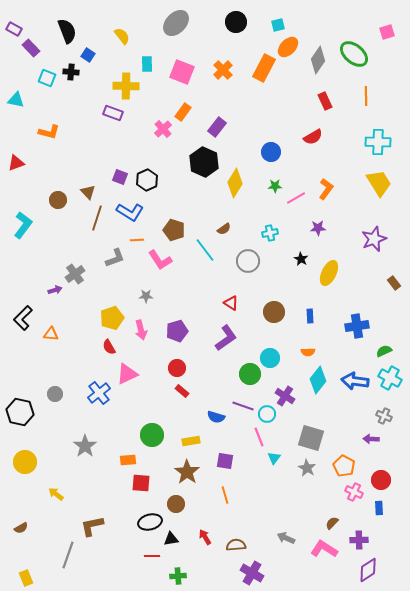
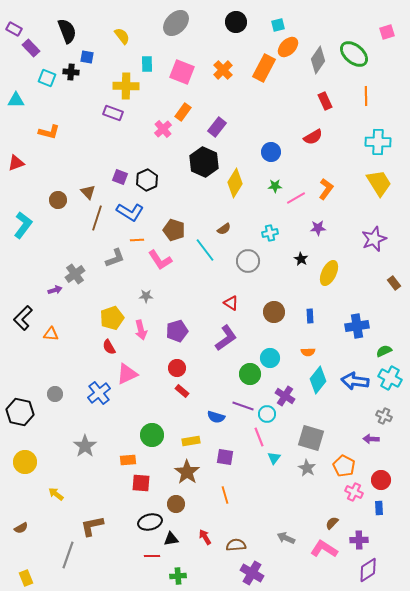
blue square at (88, 55): moved 1 px left, 2 px down; rotated 24 degrees counterclockwise
cyan triangle at (16, 100): rotated 12 degrees counterclockwise
purple square at (225, 461): moved 4 px up
